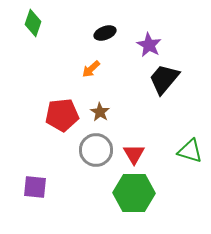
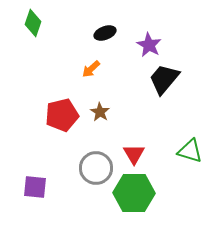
red pentagon: rotated 8 degrees counterclockwise
gray circle: moved 18 px down
